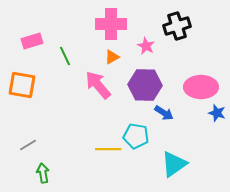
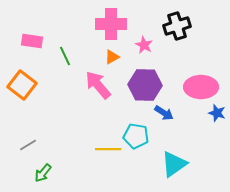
pink rectangle: rotated 25 degrees clockwise
pink star: moved 2 px left, 1 px up
orange square: rotated 28 degrees clockwise
green arrow: rotated 132 degrees counterclockwise
